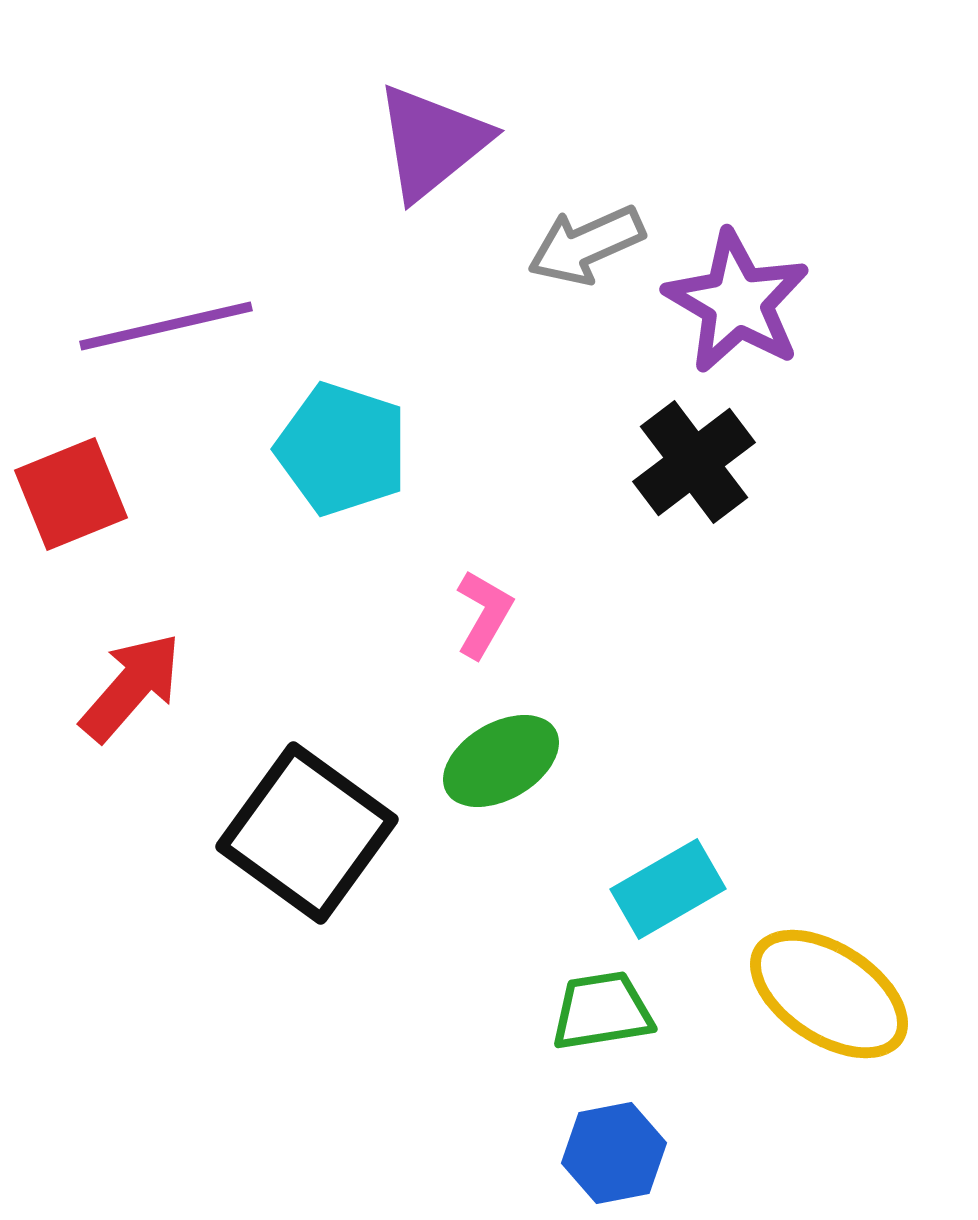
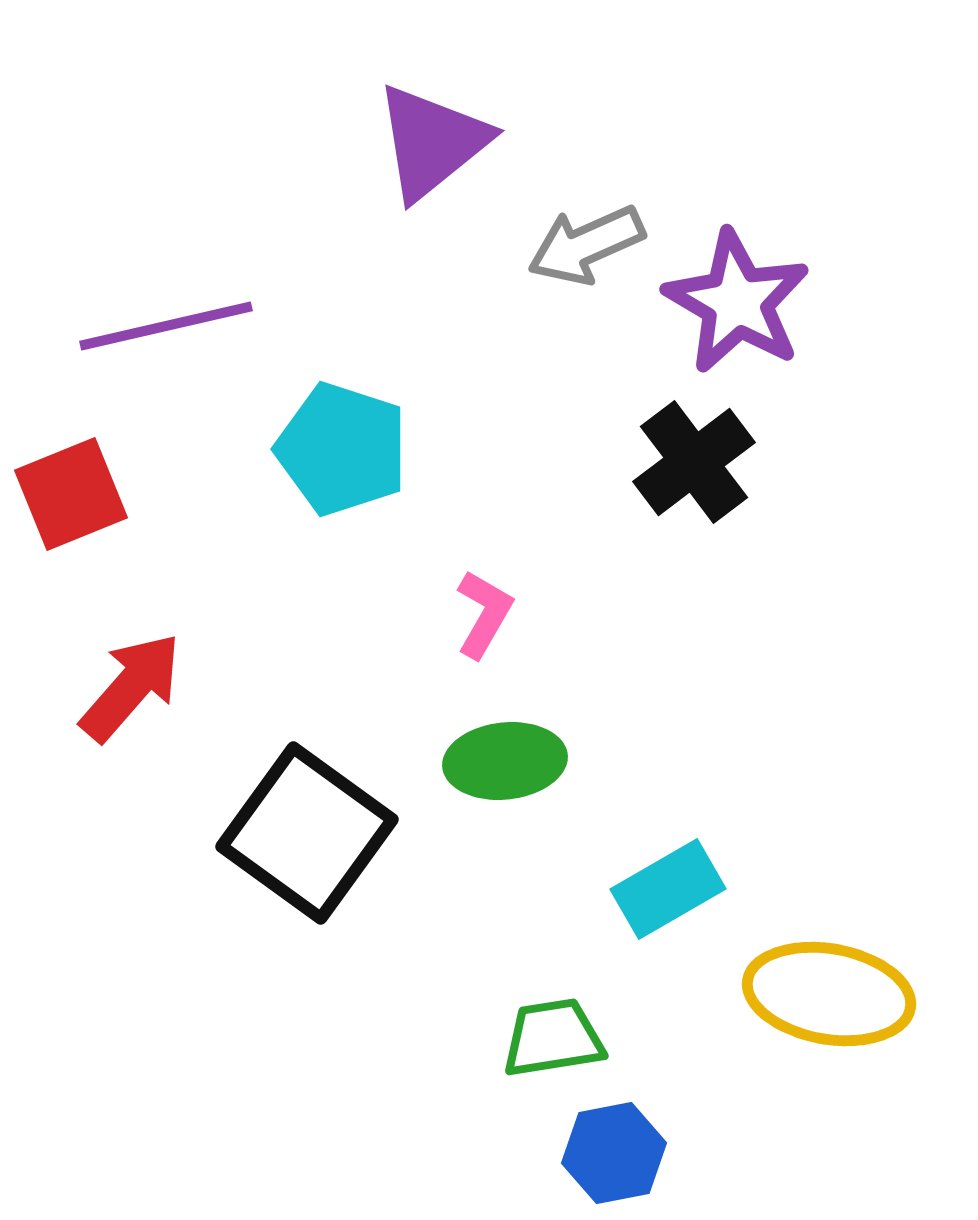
green ellipse: moved 4 px right; rotated 24 degrees clockwise
yellow ellipse: rotated 23 degrees counterclockwise
green trapezoid: moved 49 px left, 27 px down
